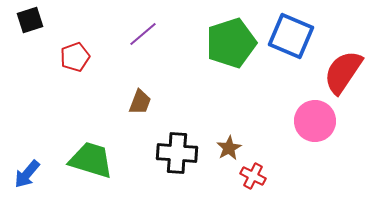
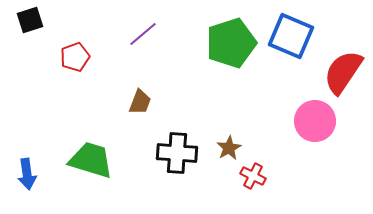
blue arrow: rotated 48 degrees counterclockwise
